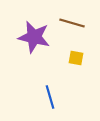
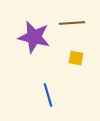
brown line: rotated 20 degrees counterclockwise
blue line: moved 2 px left, 2 px up
